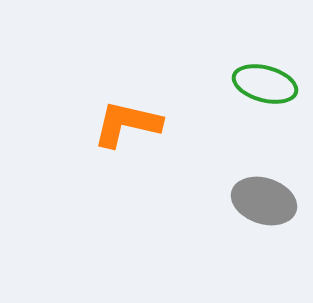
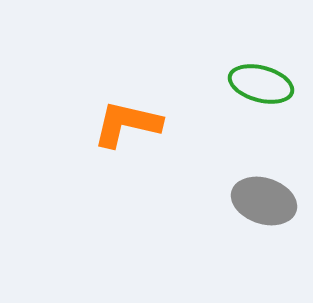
green ellipse: moved 4 px left
